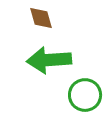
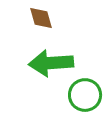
green arrow: moved 2 px right, 3 px down
